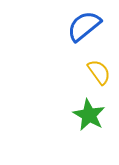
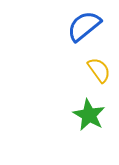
yellow semicircle: moved 2 px up
